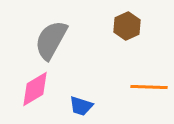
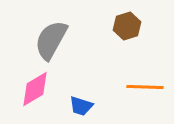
brown hexagon: rotated 8 degrees clockwise
orange line: moved 4 px left
